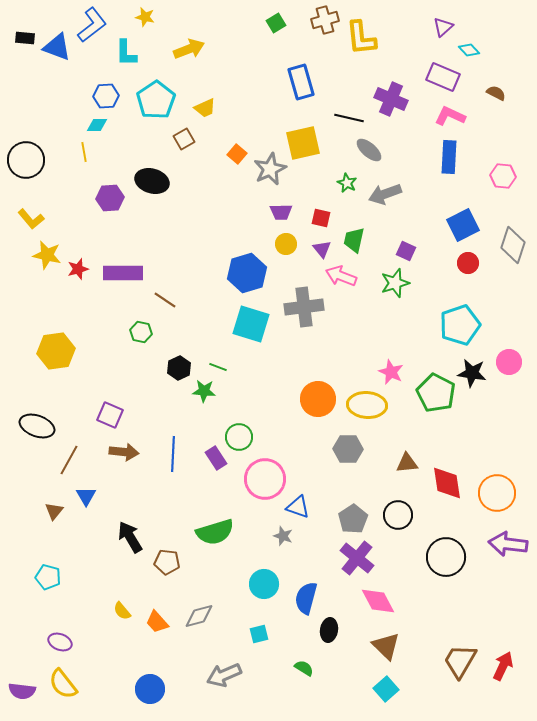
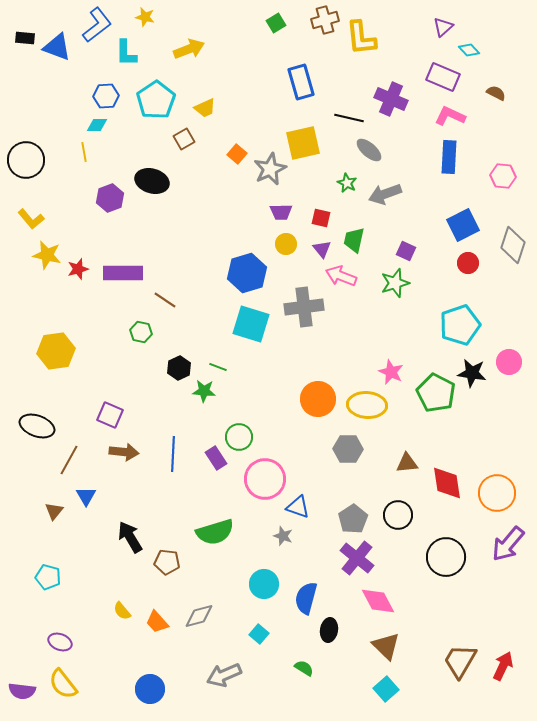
blue L-shape at (92, 25): moved 5 px right
purple hexagon at (110, 198): rotated 16 degrees counterclockwise
purple arrow at (508, 544): rotated 57 degrees counterclockwise
cyan square at (259, 634): rotated 36 degrees counterclockwise
